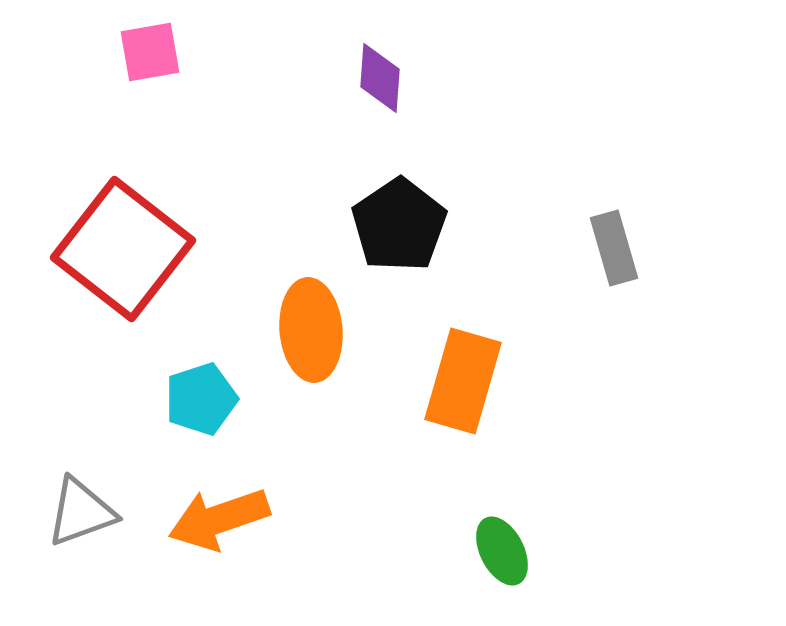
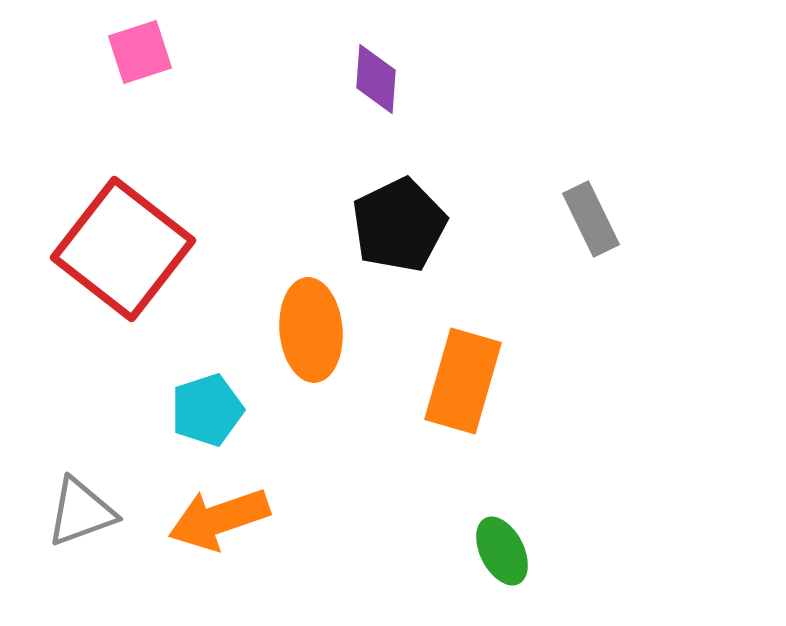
pink square: moved 10 px left; rotated 8 degrees counterclockwise
purple diamond: moved 4 px left, 1 px down
black pentagon: rotated 8 degrees clockwise
gray rectangle: moved 23 px left, 29 px up; rotated 10 degrees counterclockwise
cyan pentagon: moved 6 px right, 11 px down
